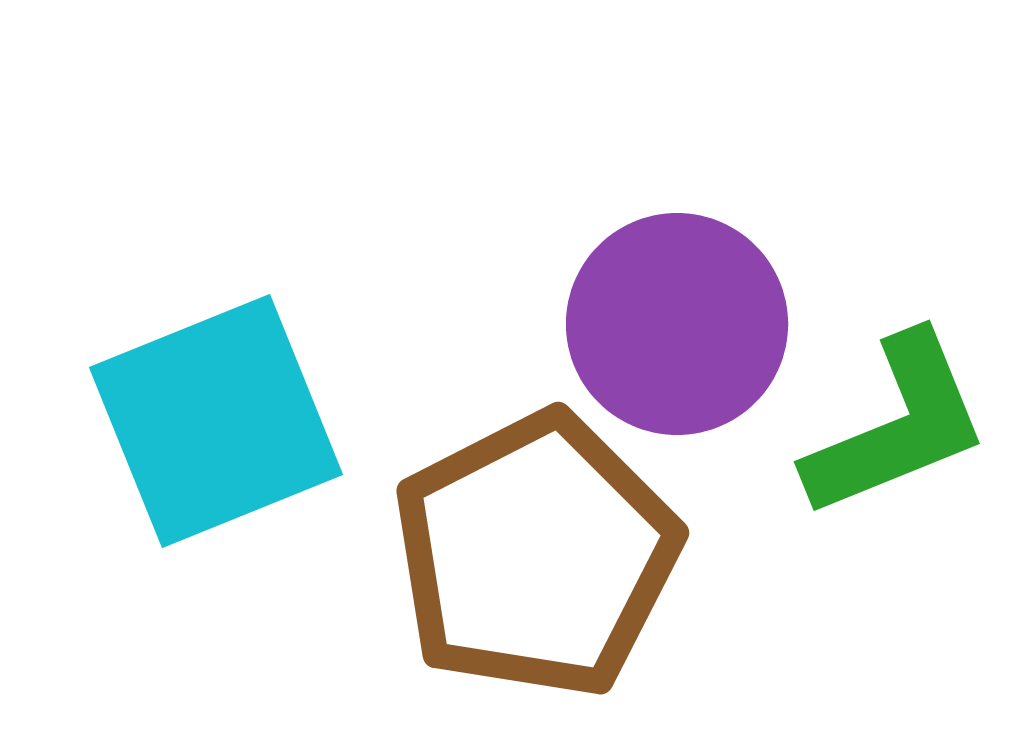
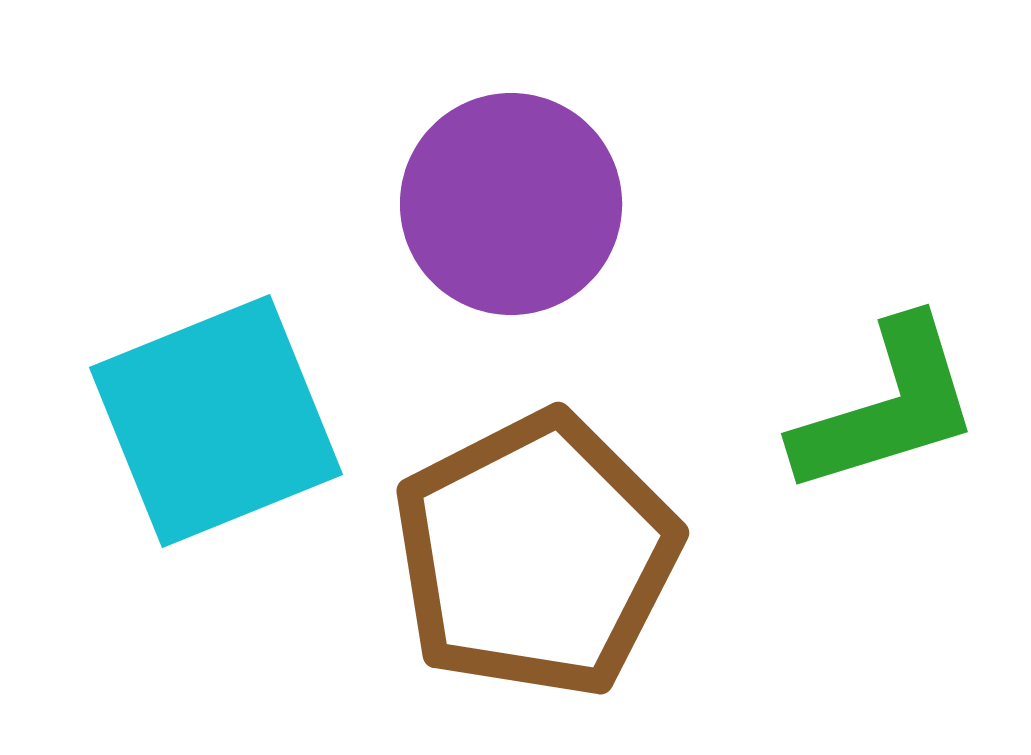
purple circle: moved 166 px left, 120 px up
green L-shape: moved 10 px left, 19 px up; rotated 5 degrees clockwise
